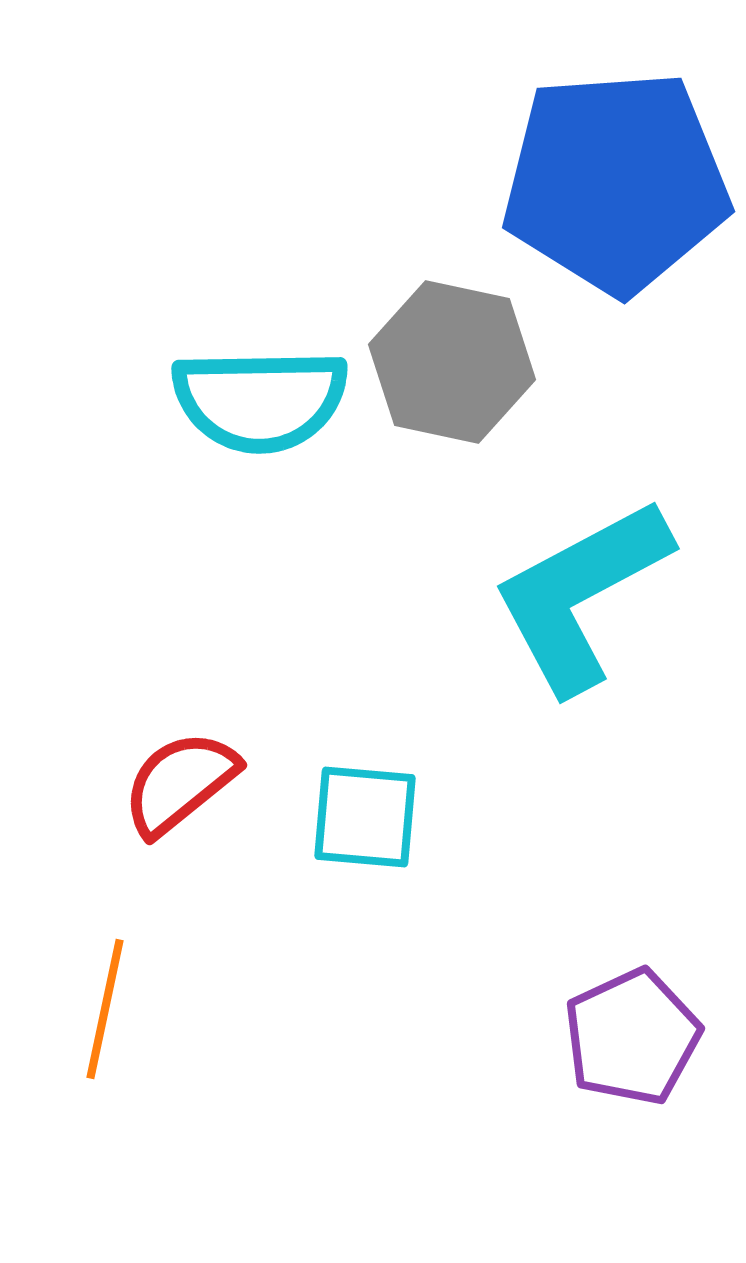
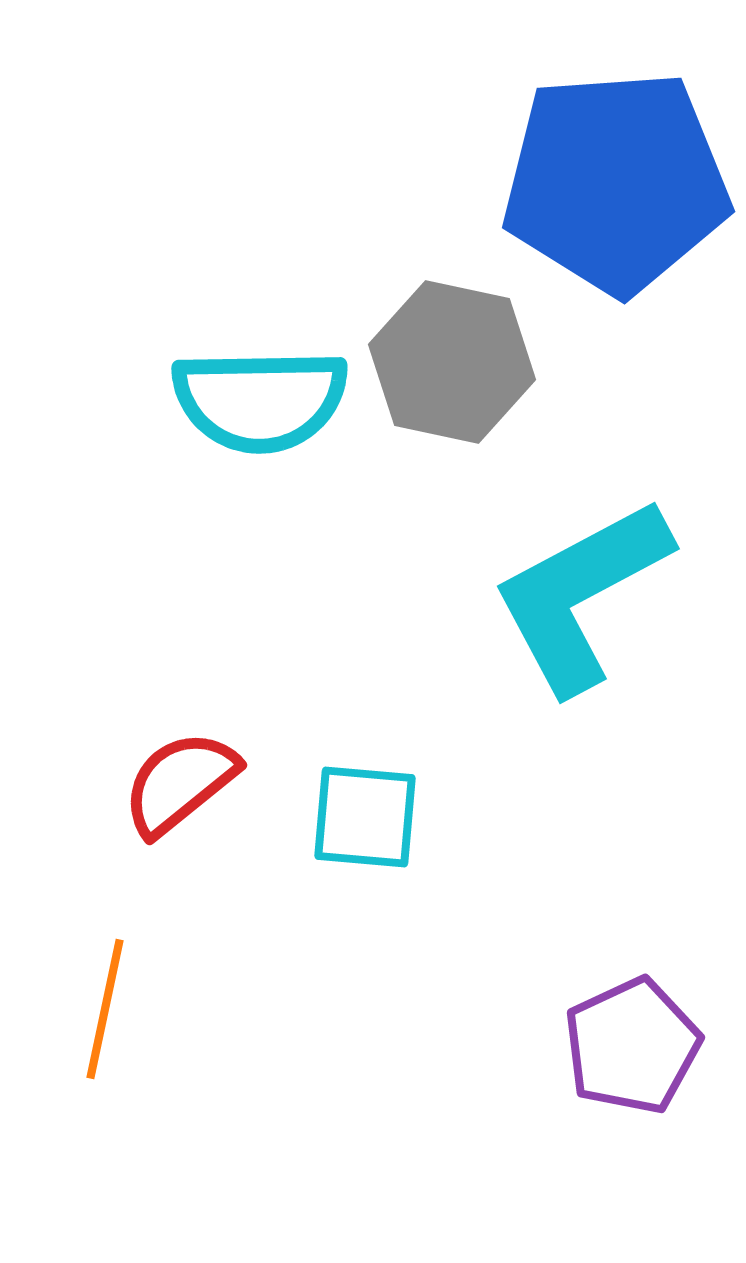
purple pentagon: moved 9 px down
